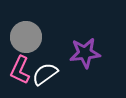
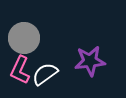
gray circle: moved 2 px left, 1 px down
purple star: moved 5 px right, 8 px down
